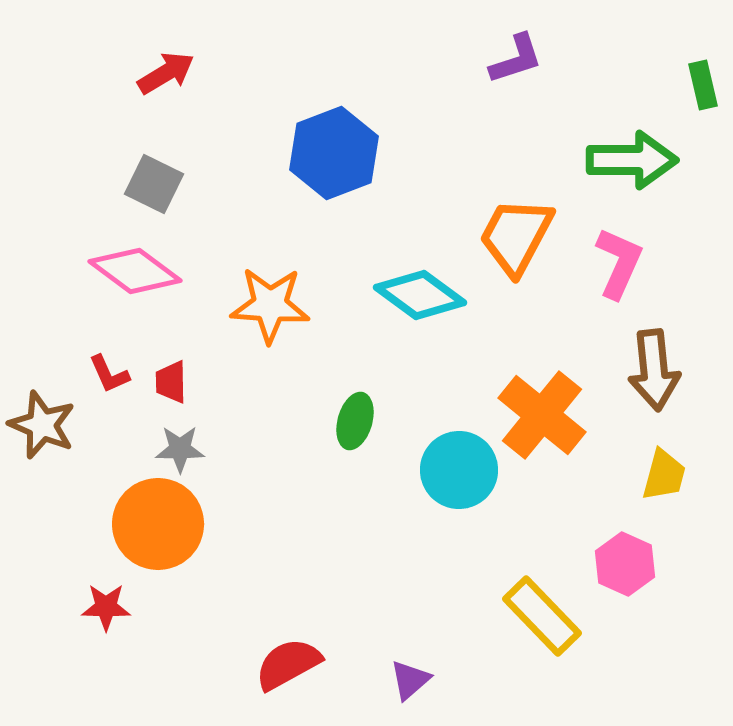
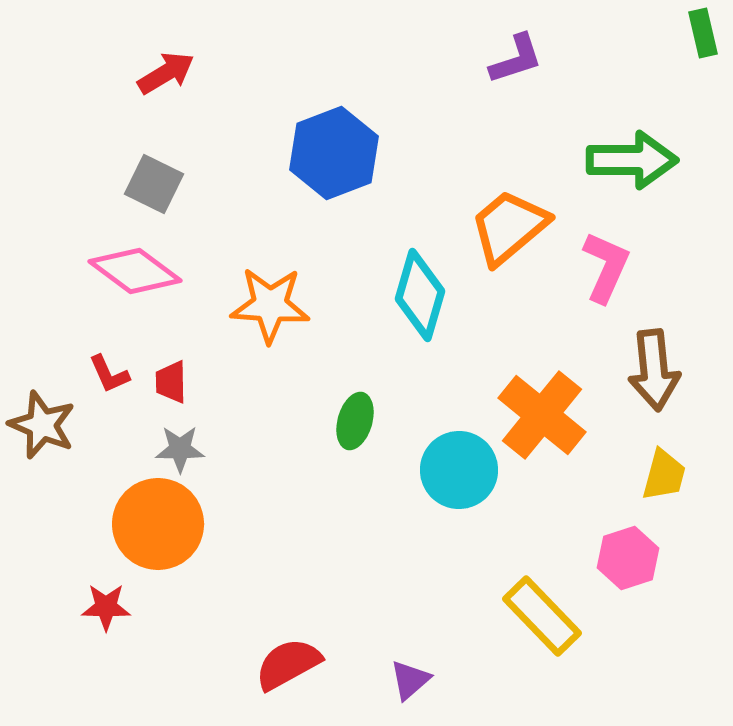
green rectangle: moved 52 px up
orange trapezoid: moved 7 px left, 9 px up; rotated 22 degrees clockwise
pink L-shape: moved 13 px left, 4 px down
cyan diamond: rotated 70 degrees clockwise
pink hexagon: moved 3 px right, 6 px up; rotated 18 degrees clockwise
